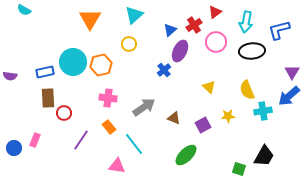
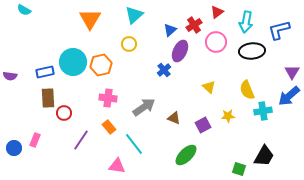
red triangle: moved 2 px right
